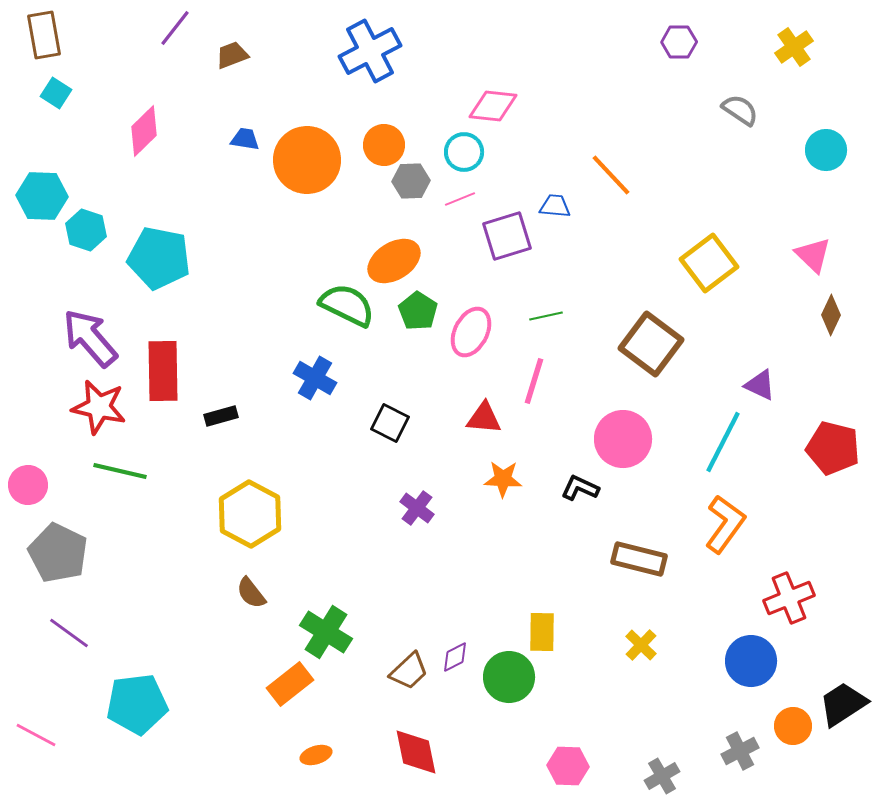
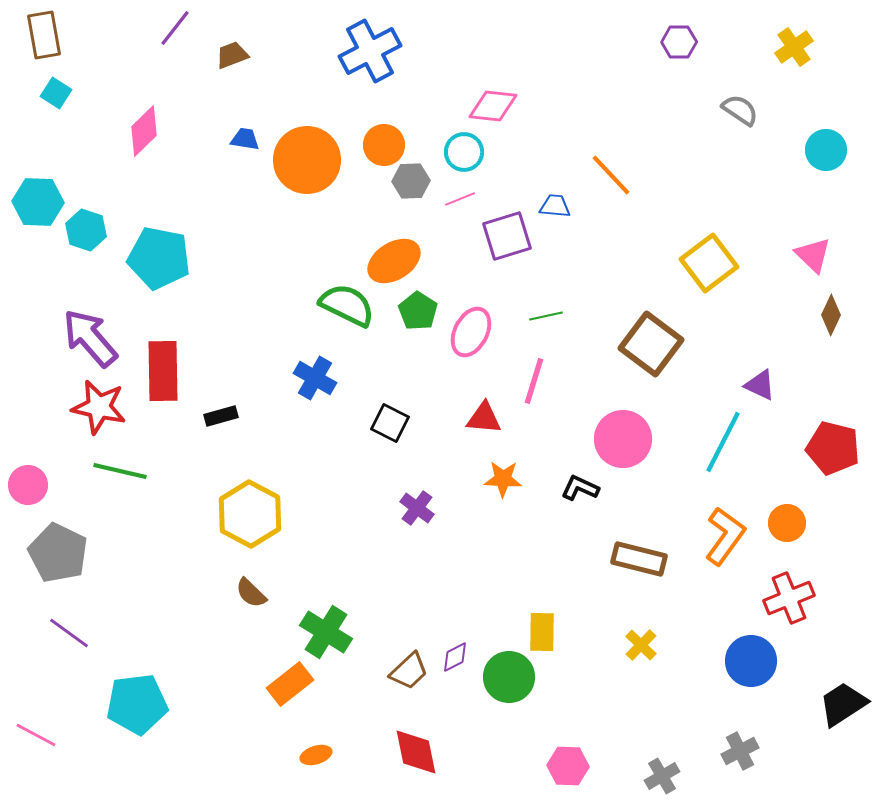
cyan hexagon at (42, 196): moved 4 px left, 6 px down
orange L-shape at (725, 524): moved 12 px down
brown semicircle at (251, 593): rotated 8 degrees counterclockwise
orange circle at (793, 726): moved 6 px left, 203 px up
